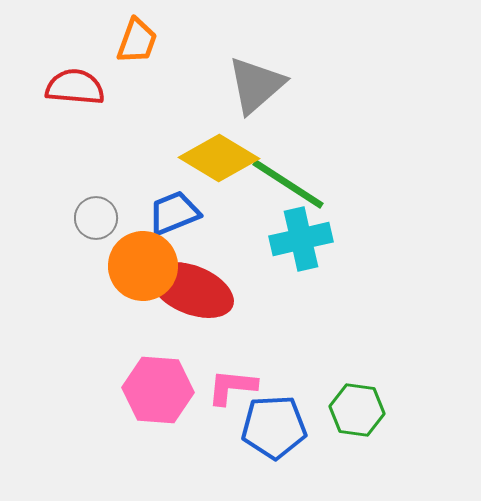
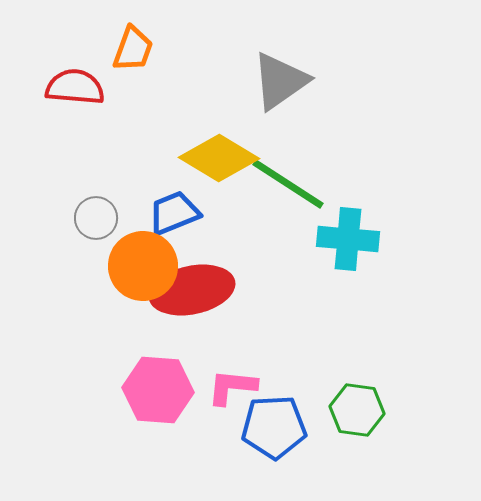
orange trapezoid: moved 4 px left, 8 px down
gray triangle: moved 24 px right, 4 px up; rotated 6 degrees clockwise
cyan cross: moved 47 px right; rotated 18 degrees clockwise
red ellipse: rotated 34 degrees counterclockwise
